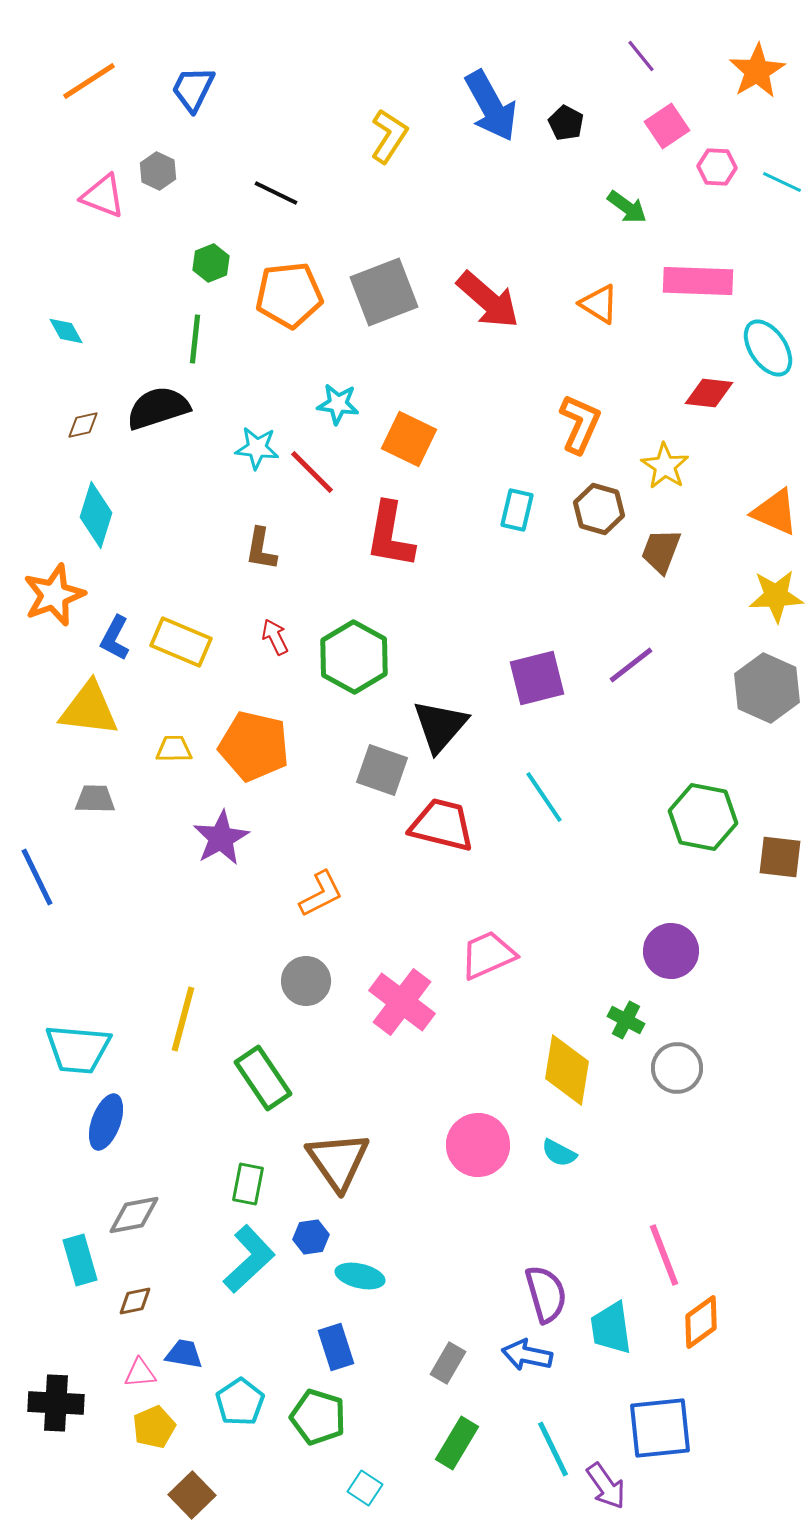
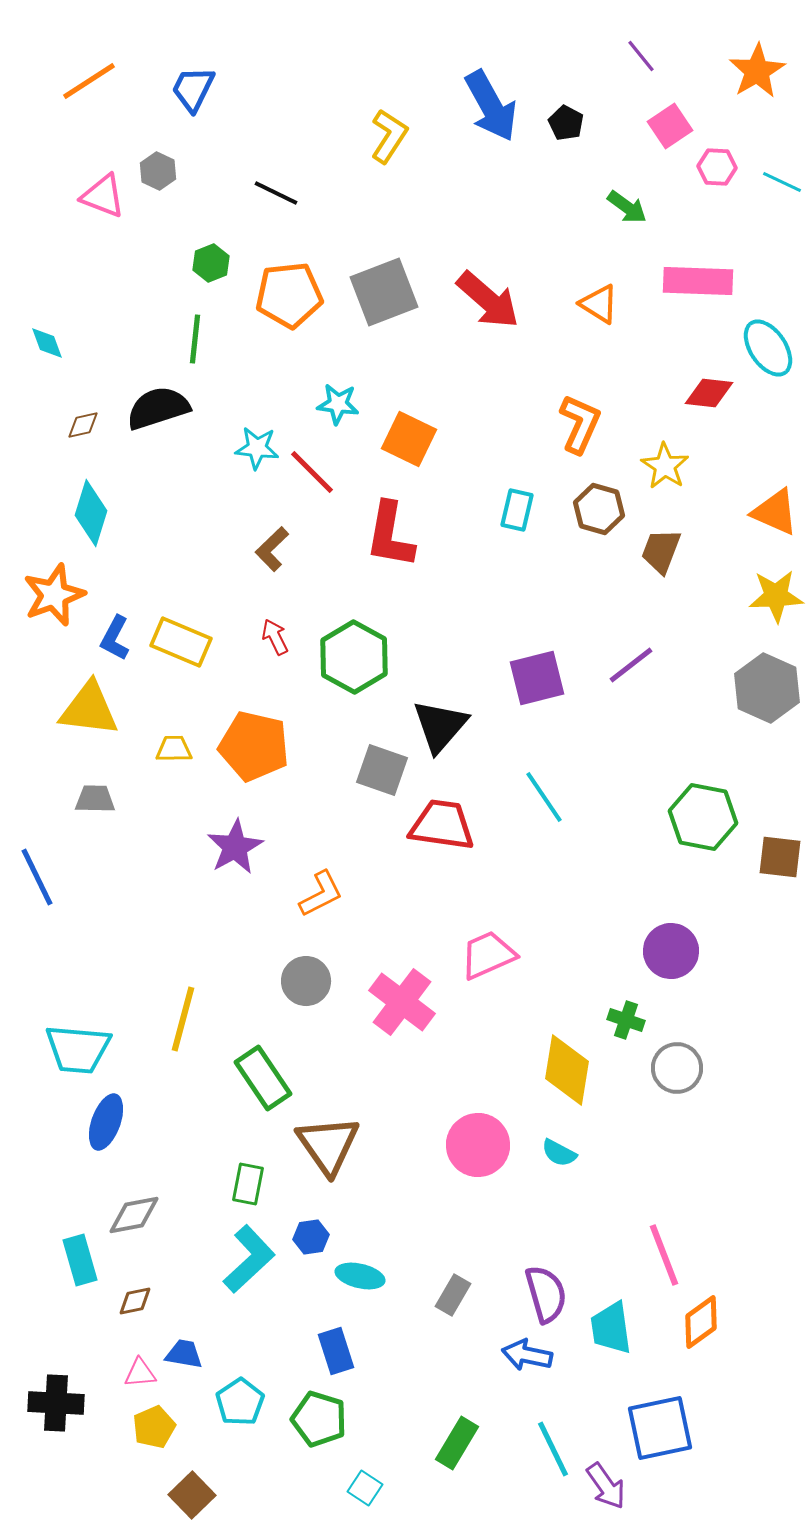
pink square at (667, 126): moved 3 px right
cyan diamond at (66, 331): moved 19 px left, 12 px down; rotated 9 degrees clockwise
cyan diamond at (96, 515): moved 5 px left, 2 px up
brown L-shape at (261, 549): moved 11 px right; rotated 36 degrees clockwise
red trapezoid at (442, 825): rotated 6 degrees counterclockwise
purple star at (221, 838): moved 14 px right, 9 px down
green cross at (626, 1020): rotated 9 degrees counterclockwise
brown triangle at (338, 1161): moved 10 px left, 16 px up
blue rectangle at (336, 1347): moved 4 px down
gray rectangle at (448, 1363): moved 5 px right, 68 px up
green pentagon at (318, 1417): moved 1 px right, 2 px down
blue square at (660, 1428): rotated 6 degrees counterclockwise
